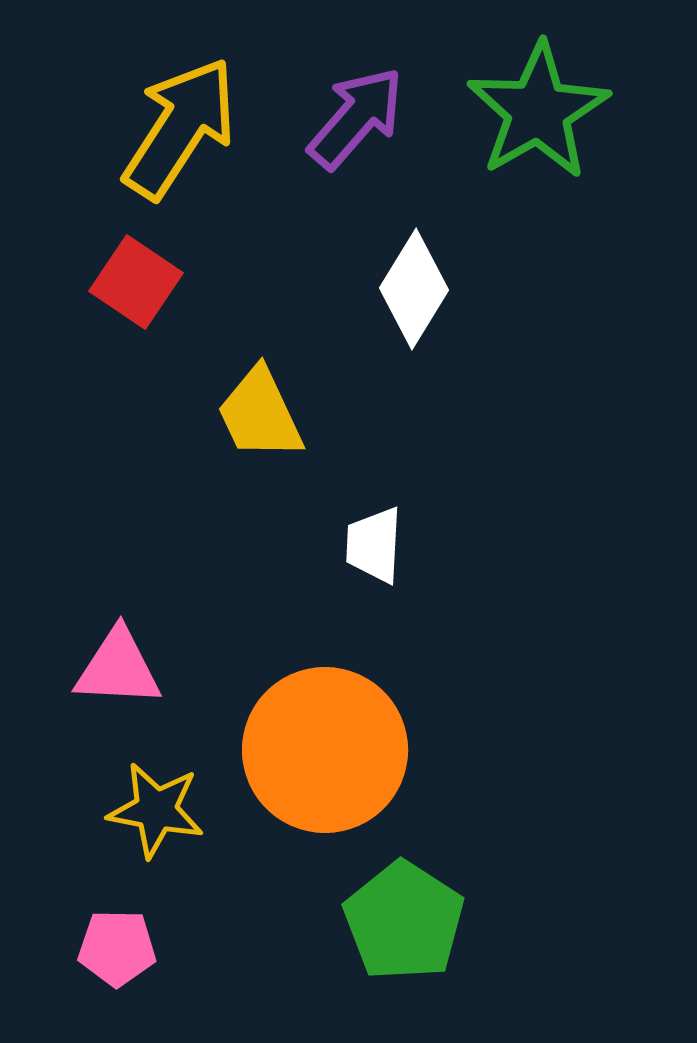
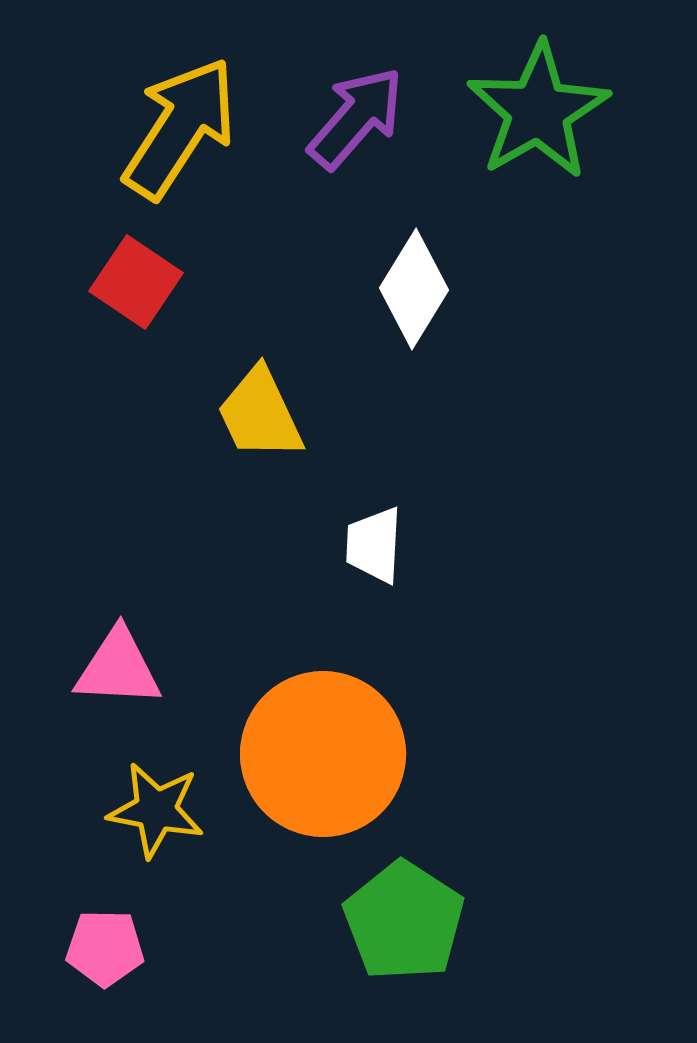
orange circle: moved 2 px left, 4 px down
pink pentagon: moved 12 px left
